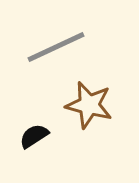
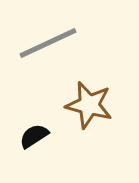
gray line: moved 8 px left, 4 px up
